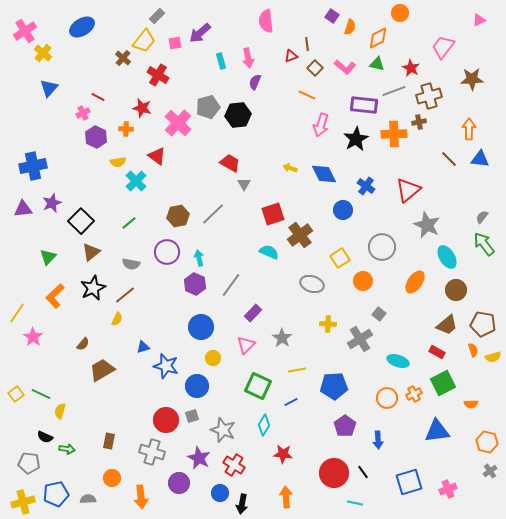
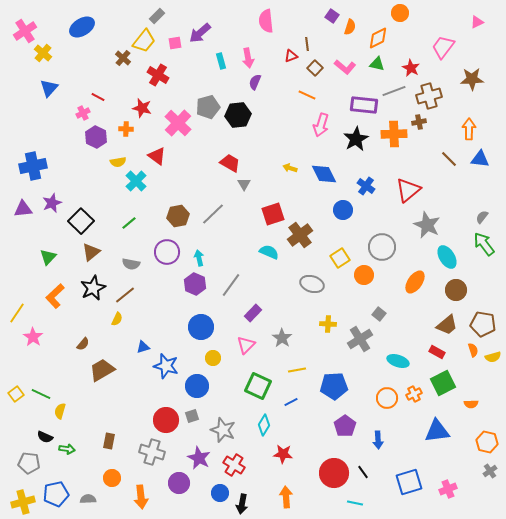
pink triangle at (479, 20): moved 2 px left, 2 px down
orange circle at (363, 281): moved 1 px right, 6 px up
